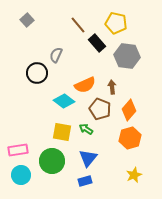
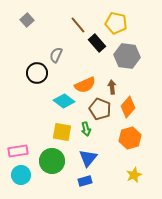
orange diamond: moved 1 px left, 3 px up
green arrow: rotated 136 degrees counterclockwise
pink rectangle: moved 1 px down
